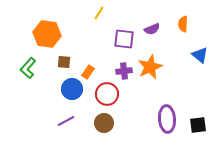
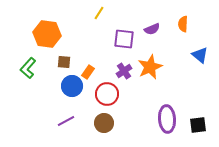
purple cross: rotated 28 degrees counterclockwise
blue circle: moved 3 px up
